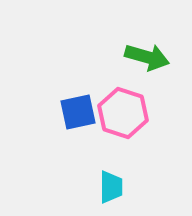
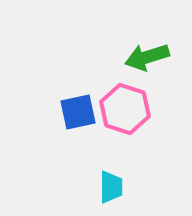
green arrow: rotated 147 degrees clockwise
pink hexagon: moved 2 px right, 4 px up
